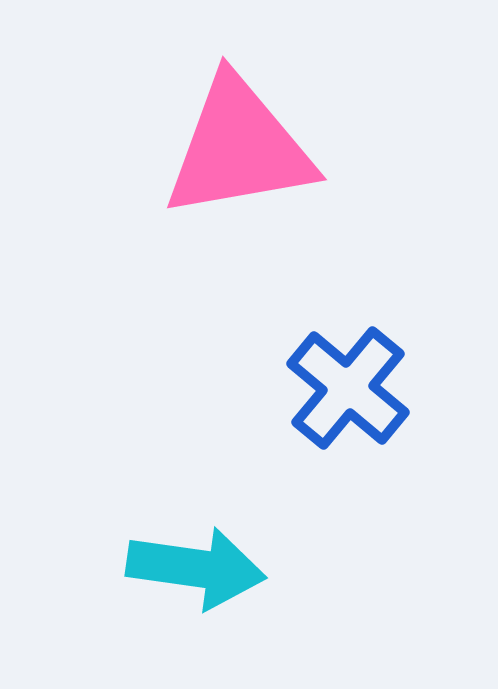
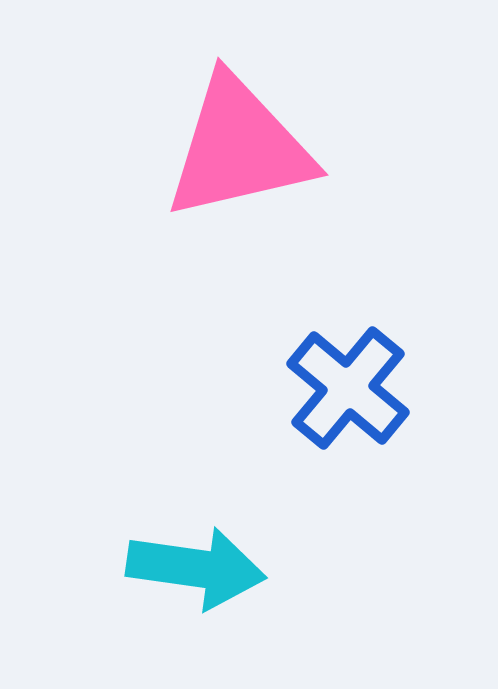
pink triangle: rotated 3 degrees counterclockwise
